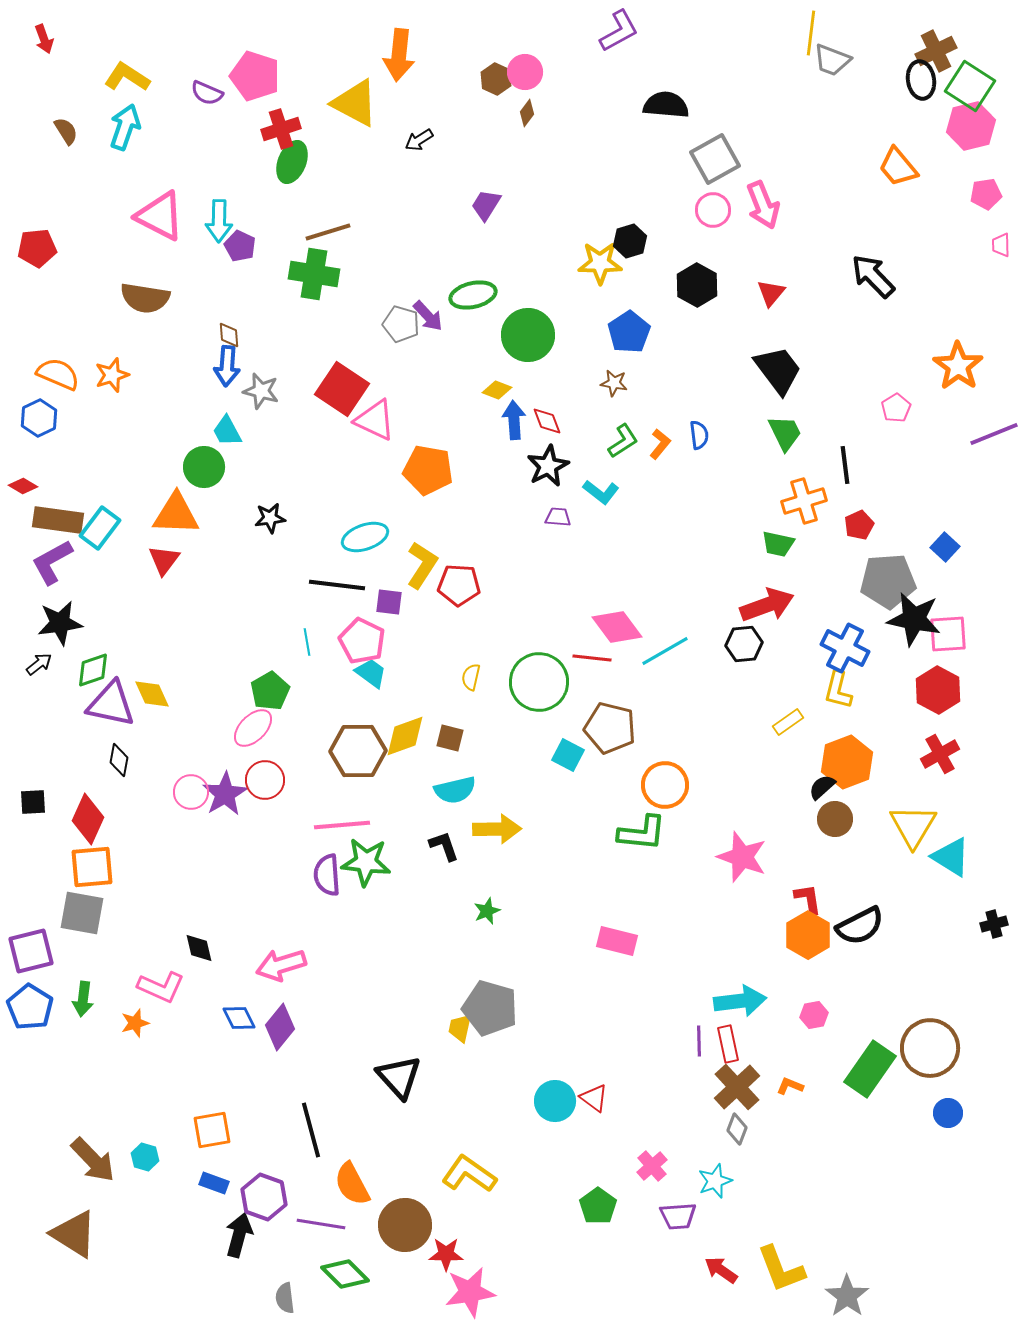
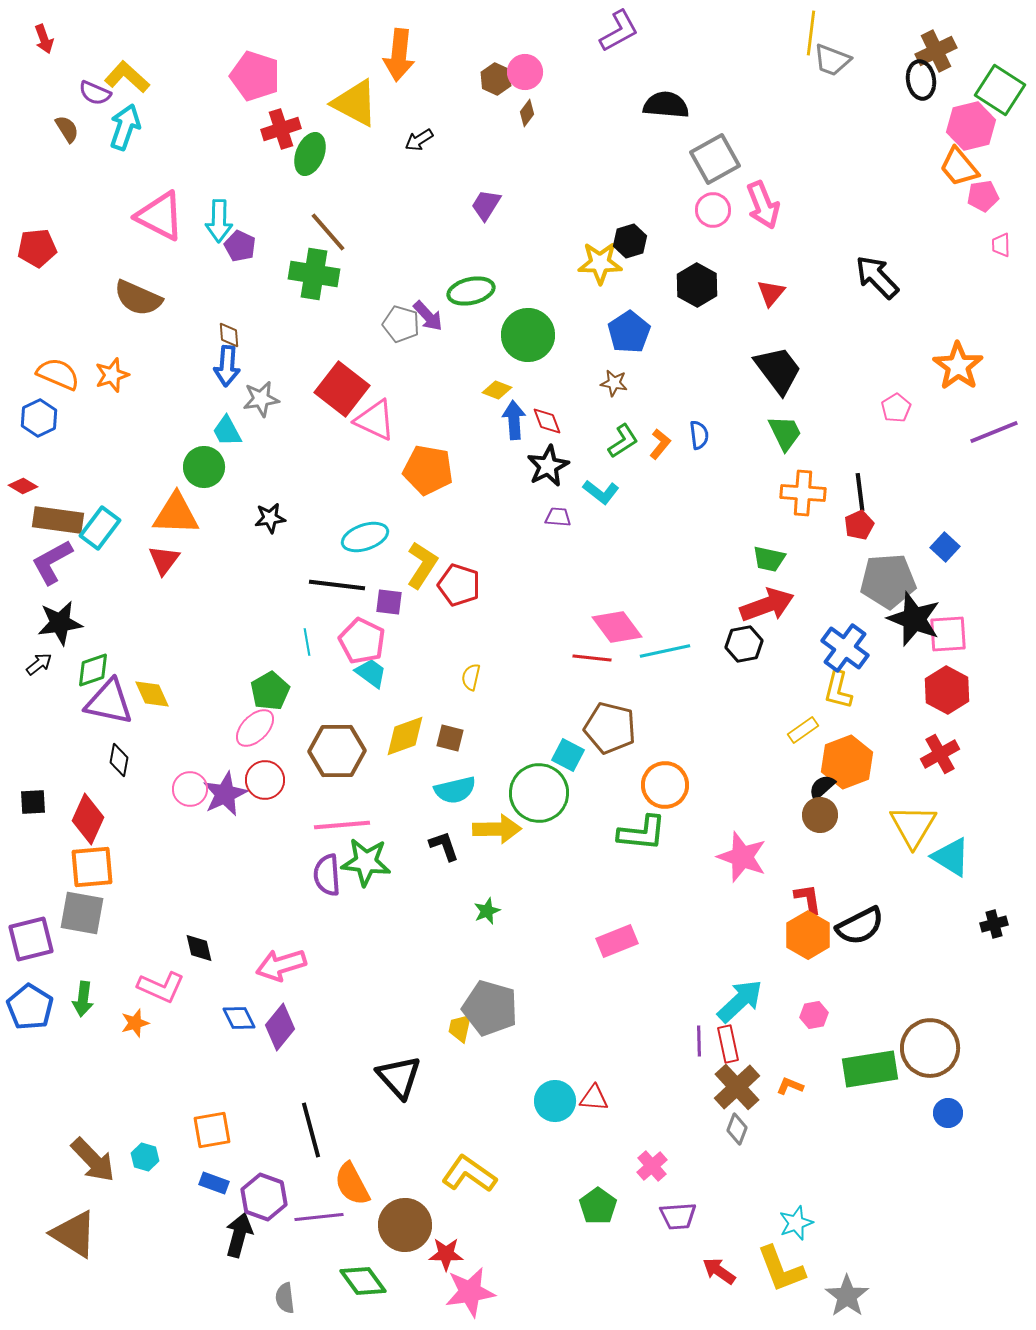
yellow L-shape at (127, 77): rotated 9 degrees clockwise
green square at (970, 86): moved 30 px right, 4 px down
purple semicircle at (207, 93): moved 112 px left
brown semicircle at (66, 131): moved 1 px right, 2 px up
green ellipse at (292, 162): moved 18 px right, 8 px up
orange trapezoid at (898, 167): moved 61 px right
pink pentagon at (986, 194): moved 3 px left, 2 px down
brown line at (328, 232): rotated 66 degrees clockwise
black arrow at (873, 276): moved 4 px right, 1 px down
green ellipse at (473, 295): moved 2 px left, 4 px up
brown semicircle at (145, 298): moved 7 px left; rotated 15 degrees clockwise
red square at (342, 389): rotated 4 degrees clockwise
gray star at (261, 391): moved 8 px down; rotated 24 degrees counterclockwise
purple line at (994, 434): moved 2 px up
black line at (845, 465): moved 15 px right, 27 px down
orange cross at (804, 501): moved 1 px left, 8 px up; rotated 21 degrees clockwise
green trapezoid at (778, 544): moved 9 px left, 15 px down
red pentagon at (459, 585): rotated 15 degrees clockwise
black star at (914, 619): rotated 10 degrees clockwise
black hexagon at (744, 644): rotated 6 degrees counterclockwise
blue cross at (845, 648): rotated 9 degrees clockwise
cyan line at (665, 651): rotated 18 degrees clockwise
green circle at (539, 682): moved 111 px down
red hexagon at (938, 690): moved 9 px right
purple triangle at (111, 704): moved 2 px left, 2 px up
yellow rectangle at (788, 722): moved 15 px right, 8 px down
pink ellipse at (253, 728): moved 2 px right
brown hexagon at (358, 751): moved 21 px left
pink circle at (191, 792): moved 1 px left, 3 px up
purple star at (225, 794): rotated 6 degrees clockwise
brown circle at (835, 819): moved 15 px left, 4 px up
pink rectangle at (617, 941): rotated 36 degrees counterclockwise
purple square at (31, 951): moved 12 px up
cyan arrow at (740, 1001): rotated 36 degrees counterclockwise
green rectangle at (870, 1069): rotated 46 degrees clockwise
red triangle at (594, 1098): rotated 32 degrees counterclockwise
cyan star at (715, 1181): moved 81 px right, 42 px down
purple line at (321, 1224): moved 2 px left, 7 px up; rotated 15 degrees counterclockwise
red arrow at (721, 1270): moved 2 px left, 1 px down
green diamond at (345, 1274): moved 18 px right, 7 px down; rotated 9 degrees clockwise
